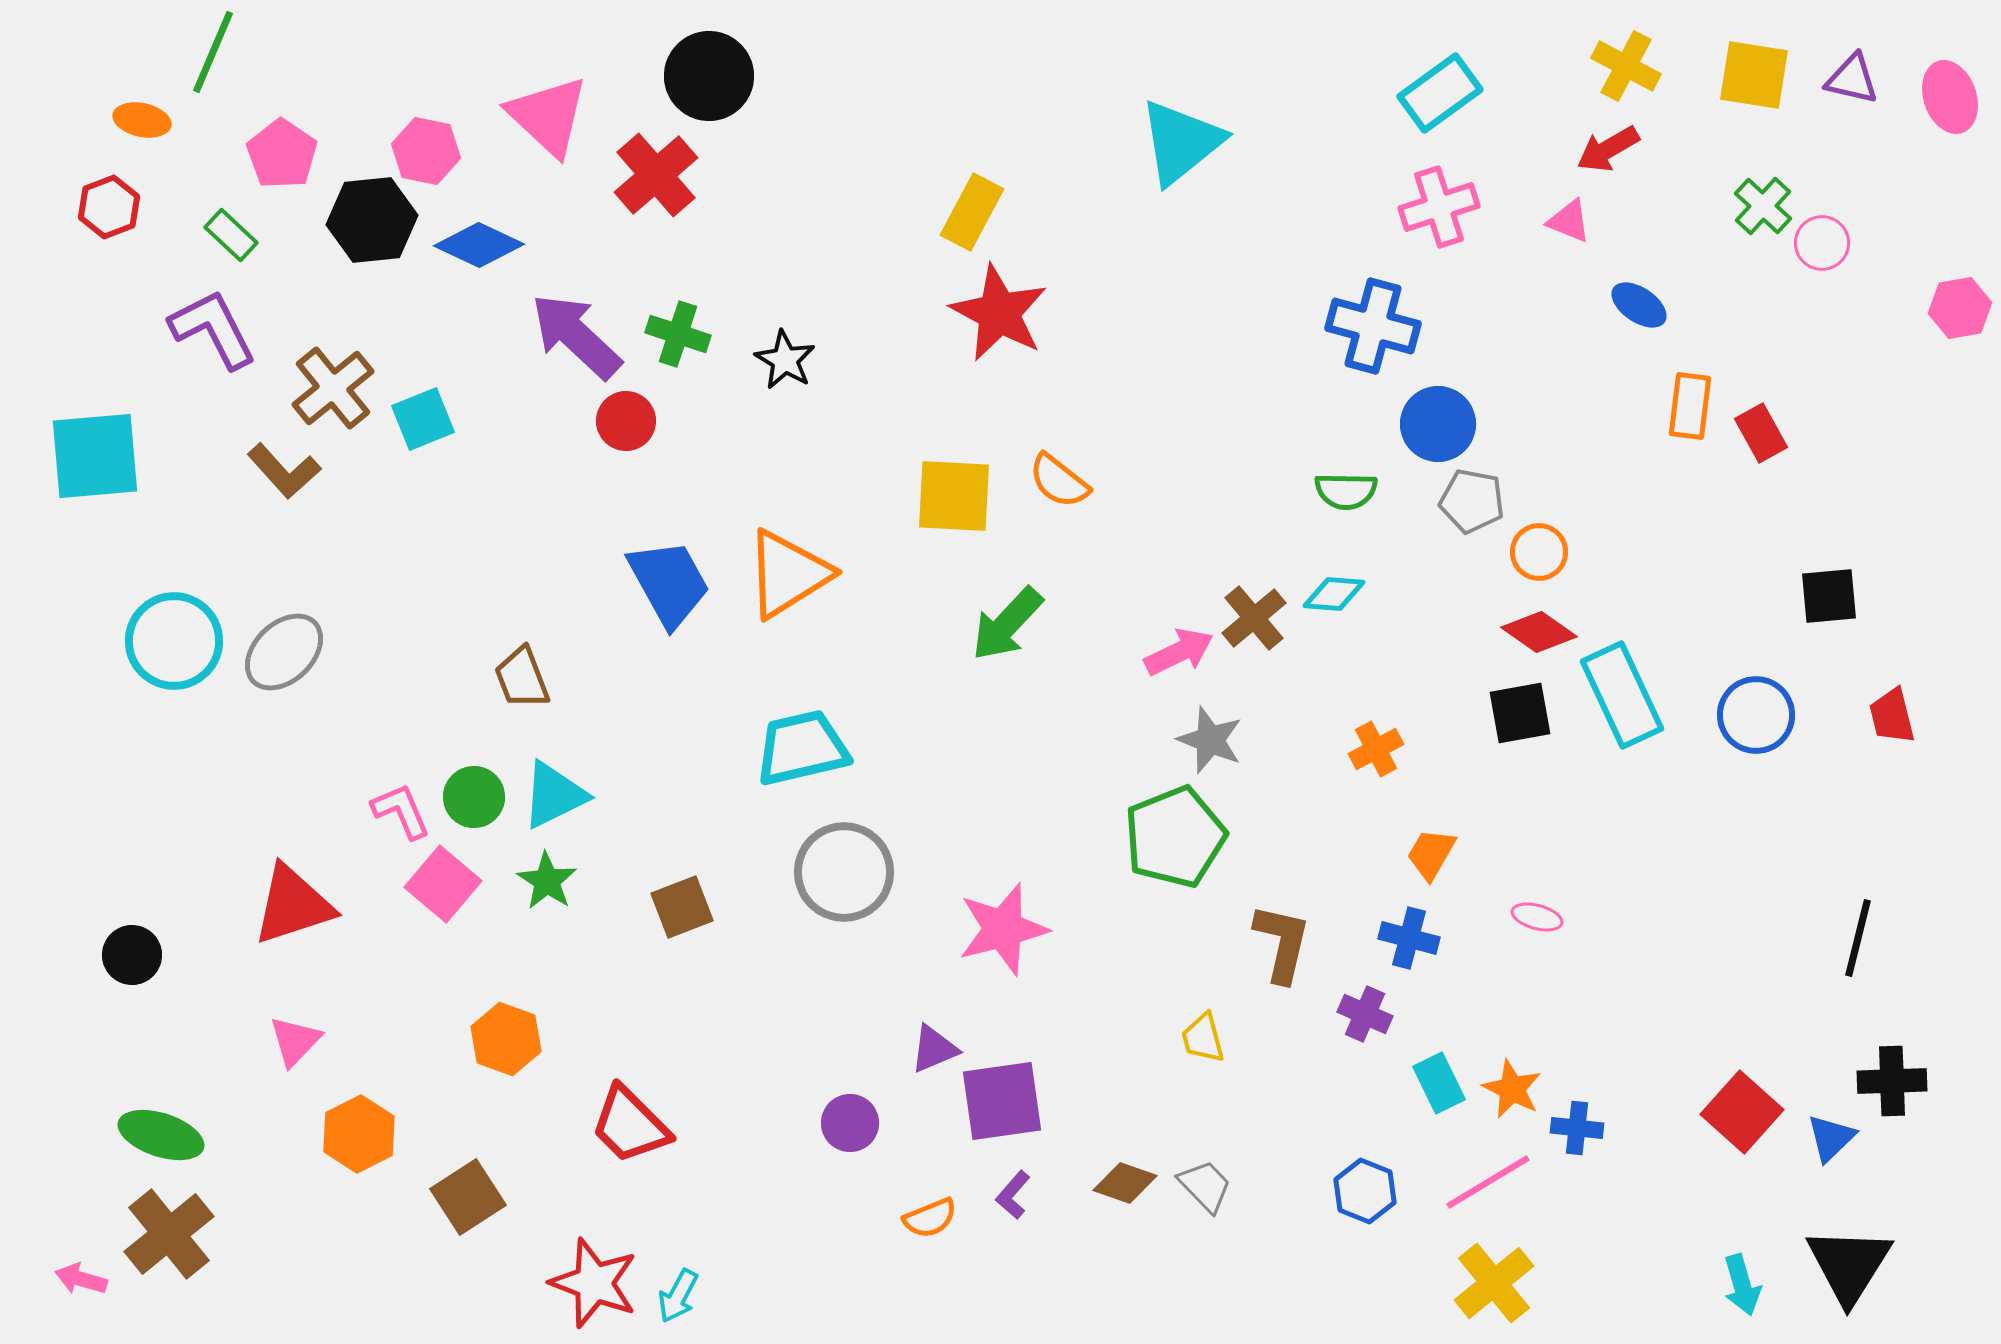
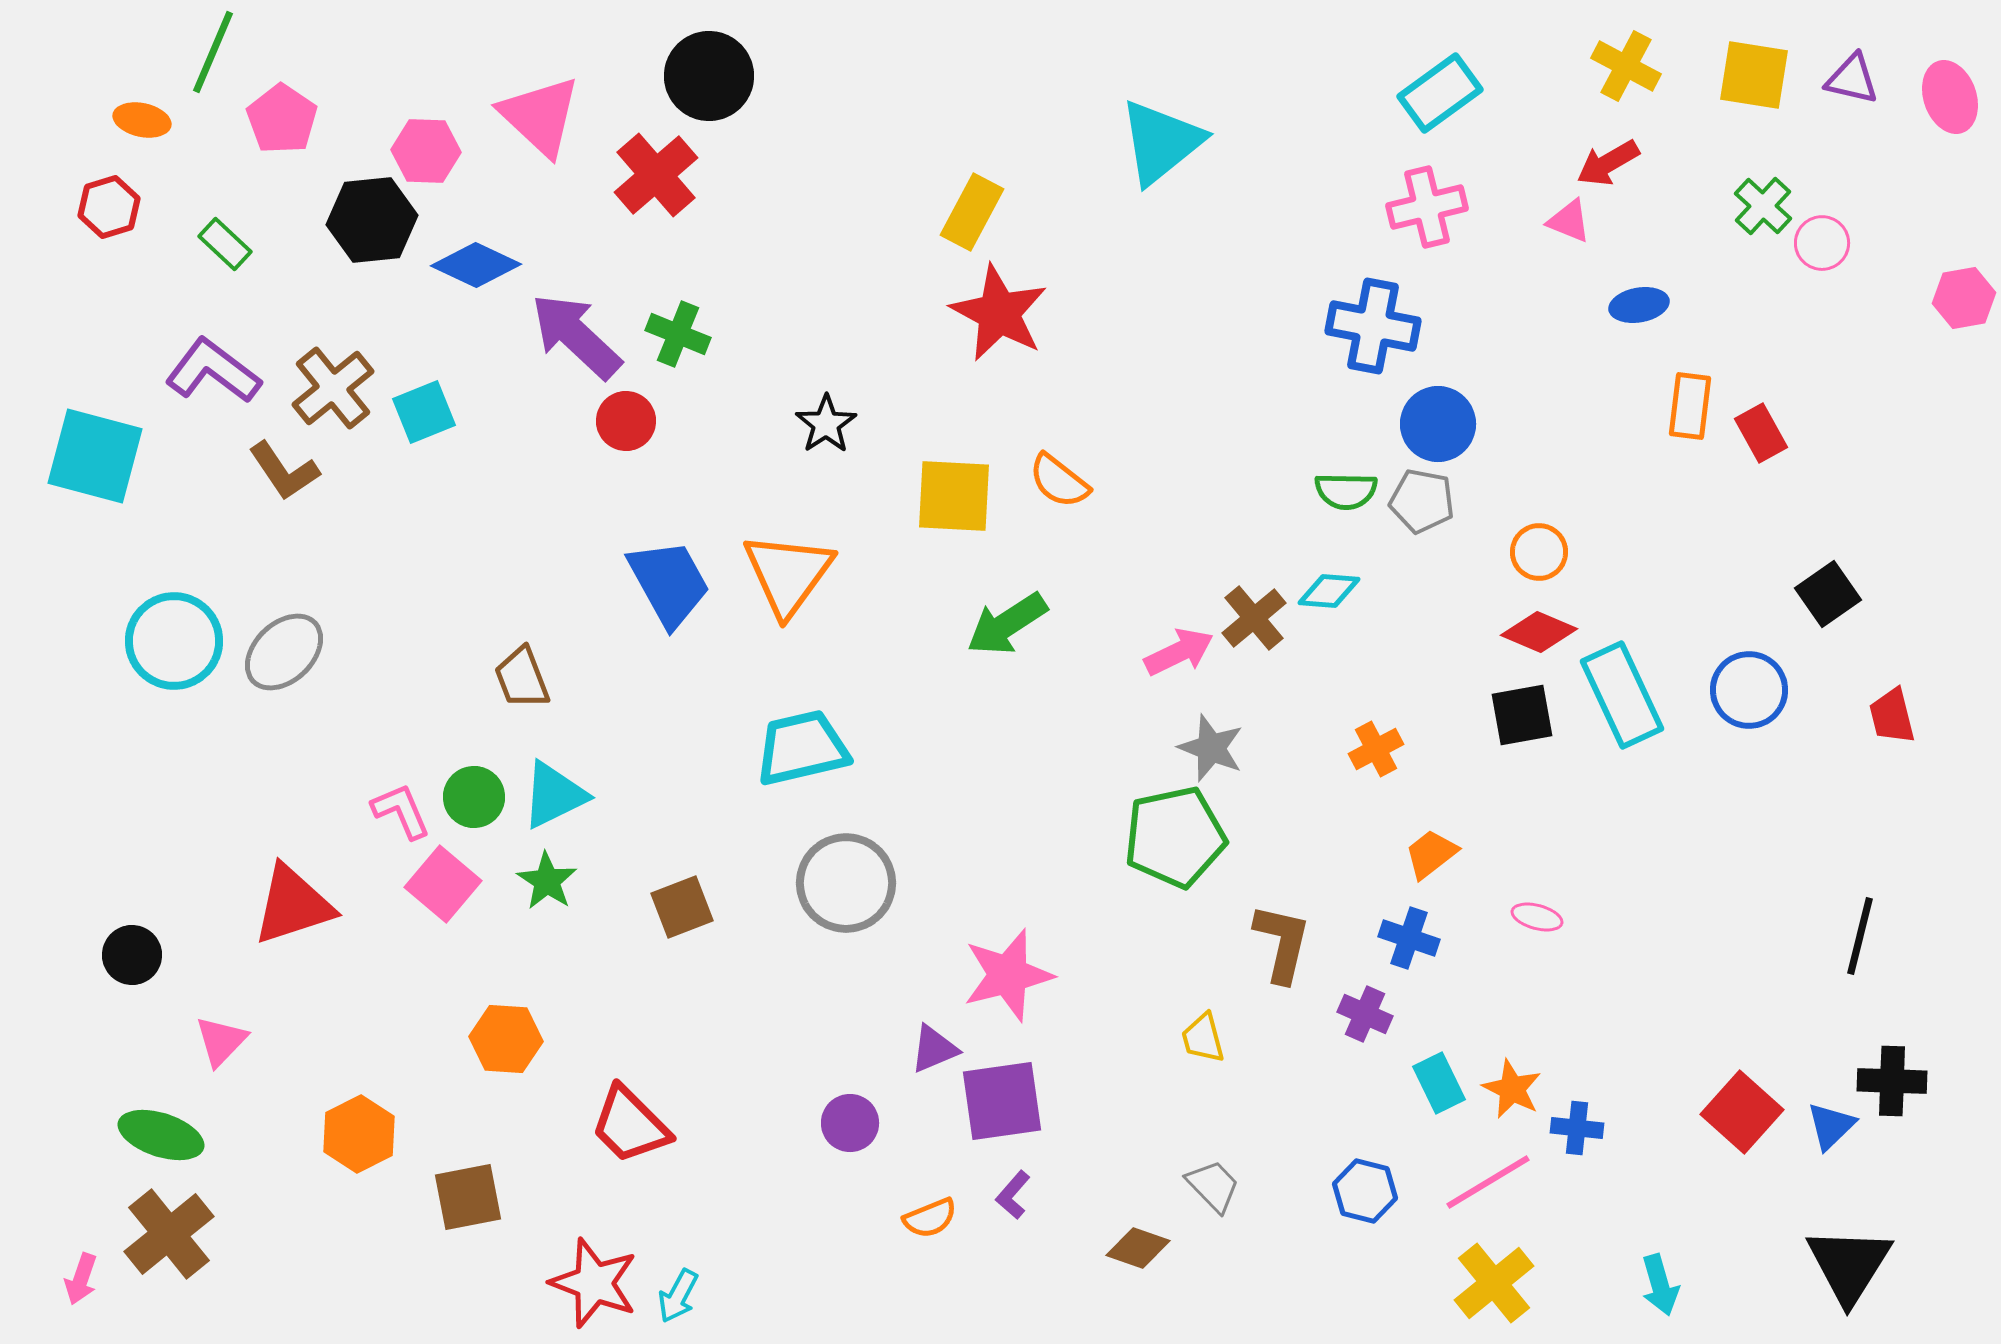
pink triangle at (548, 116): moved 8 px left
cyan triangle at (1181, 142): moved 20 px left
red arrow at (1608, 149): moved 14 px down
pink hexagon at (426, 151): rotated 10 degrees counterclockwise
pink pentagon at (282, 154): moved 35 px up
red hexagon at (109, 207): rotated 4 degrees clockwise
pink cross at (1439, 207): moved 12 px left; rotated 4 degrees clockwise
green rectangle at (231, 235): moved 6 px left, 9 px down
blue diamond at (479, 245): moved 3 px left, 20 px down
blue ellipse at (1639, 305): rotated 44 degrees counterclockwise
pink hexagon at (1960, 308): moved 4 px right, 10 px up
blue cross at (1373, 326): rotated 4 degrees counterclockwise
purple L-shape at (213, 329): moved 42 px down; rotated 26 degrees counterclockwise
green cross at (678, 334): rotated 4 degrees clockwise
black star at (785, 360): moved 41 px right, 64 px down; rotated 8 degrees clockwise
cyan square at (423, 419): moved 1 px right, 7 px up
cyan square at (95, 456): rotated 20 degrees clockwise
brown L-shape at (284, 471): rotated 8 degrees clockwise
gray pentagon at (1472, 501): moved 50 px left
orange triangle at (788, 574): rotated 22 degrees counterclockwise
cyan diamond at (1334, 594): moved 5 px left, 3 px up
black square at (1829, 596): moved 1 px left, 2 px up; rotated 30 degrees counterclockwise
green arrow at (1007, 624): rotated 14 degrees clockwise
red diamond at (1539, 632): rotated 12 degrees counterclockwise
black square at (1520, 713): moved 2 px right, 2 px down
blue circle at (1756, 715): moved 7 px left, 25 px up
gray star at (1210, 740): moved 1 px right, 8 px down
green pentagon at (1175, 837): rotated 10 degrees clockwise
orange trapezoid at (1431, 854): rotated 22 degrees clockwise
gray circle at (844, 872): moved 2 px right, 11 px down
pink star at (1003, 929): moved 5 px right, 46 px down
blue cross at (1409, 938): rotated 4 degrees clockwise
black line at (1858, 938): moved 2 px right, 2 px up
orange hexagon at (506, 1039): rotated 16 degrees counterclockwise
pink triangle at (295, 1041): moved 74 px left
black cross at (1892, 1081): rotated 4 degrees clockwise
blue triangle at (1831, 1138): moved 12 px up
brown diamond at (1125, 1183): moved 13 px right, 65 px down
gray trapezoid at (1205, 1186): moved 8 px right
blue hexagon at (1365, 1191): rotated 8 degrees counterclockwise
brown square at (468, 1197): rotated 22 degrees clockwise
pink arrow at (81, 1279): rotated 87 degrees counterclockwise
cyan arrow at (1742, 1285): moved 82 px left
